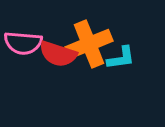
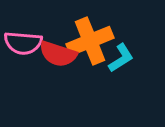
orange cross: moved 1 px right, 3 px up
cyan L-shape: rotated 24 degrees counterclockwise
